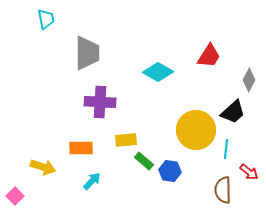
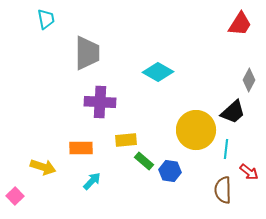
red trapezoid: moved 31 px right, 32 px up
